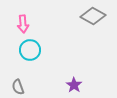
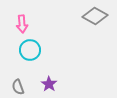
gray diamond: moved 2 px right
pink arrow: moved 1 px left
purple star: moved 25 px left, 1 px up
